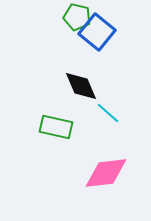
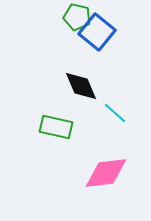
cyan line: moved 7 px right
